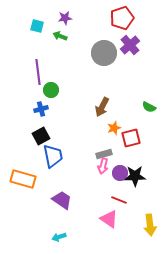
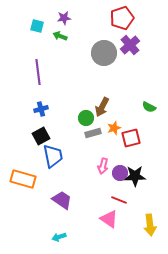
purple star: moved 1 px left
green circle: moved 35 px right, 28 px down
gray rectangle: moved 11 px left, 21 px up
